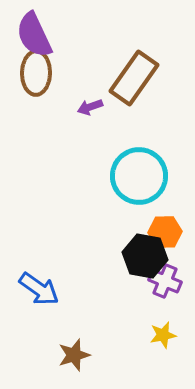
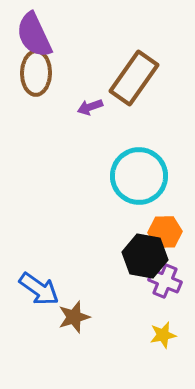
brown star: moved 38 px up
